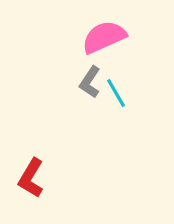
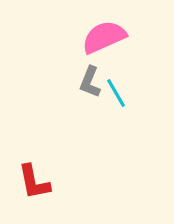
gray L-shape: rotated 12 degrees counterclockwise
red L-shape: moved 3 px right, 4 px down; rotated 42 degrees counterclockwise
